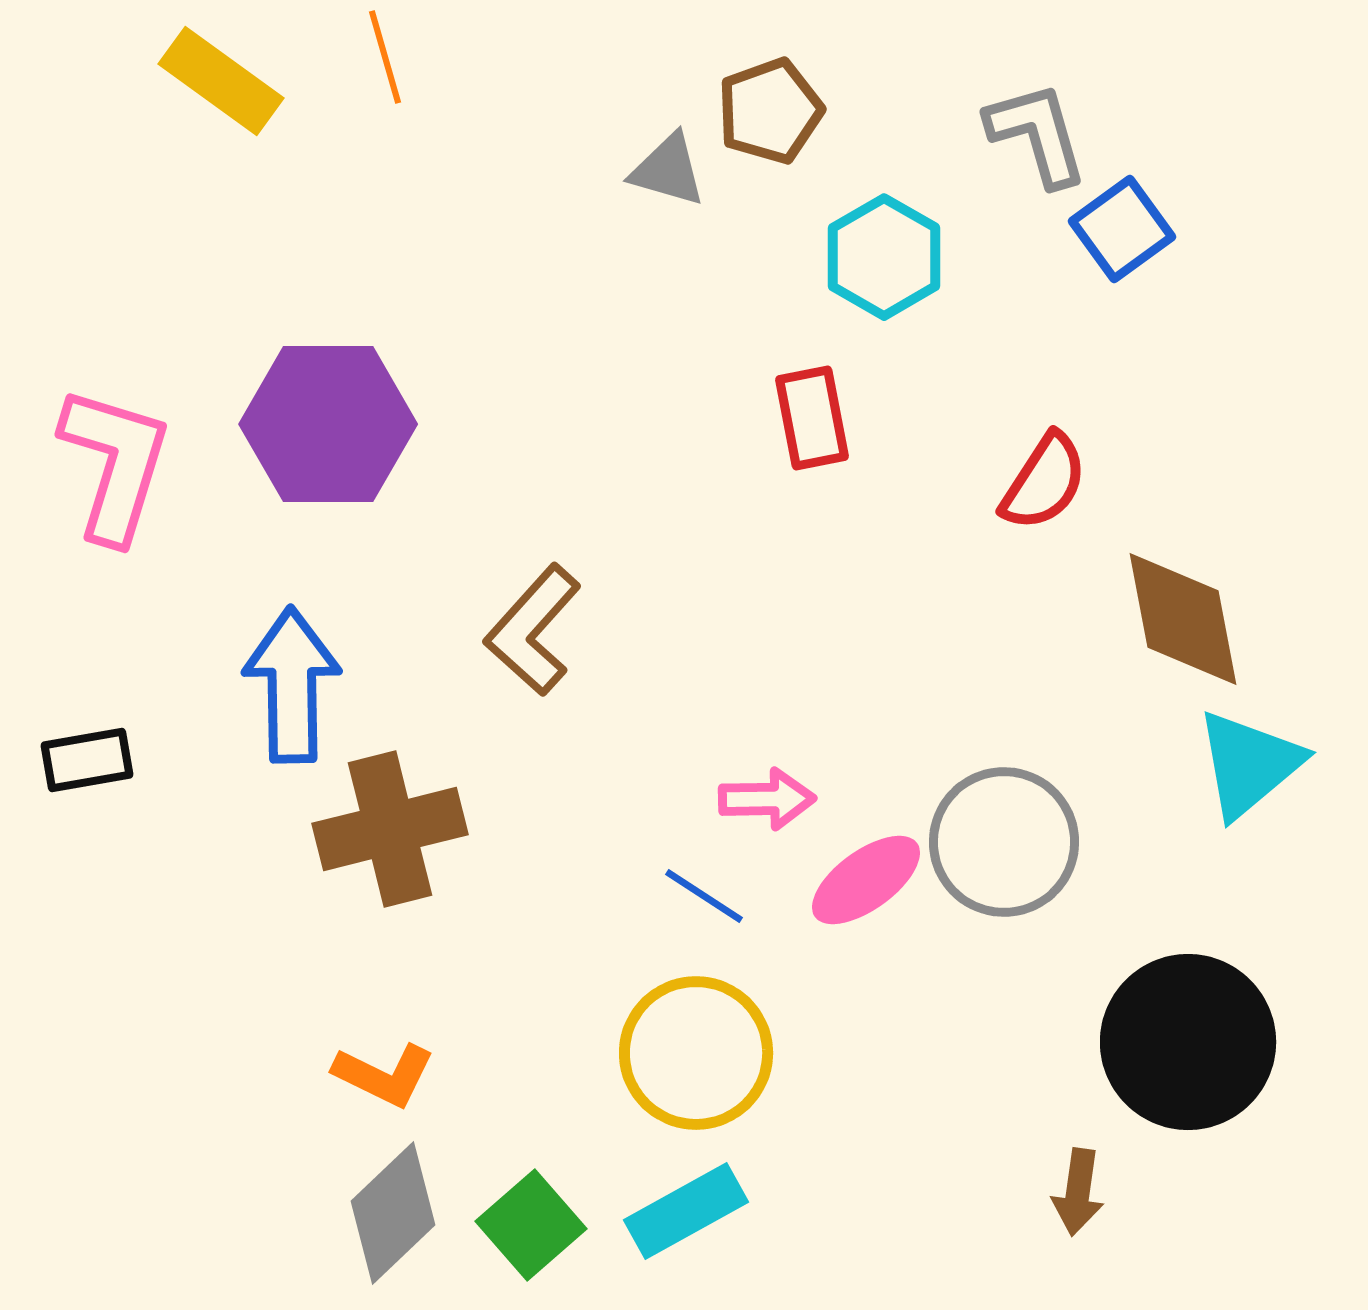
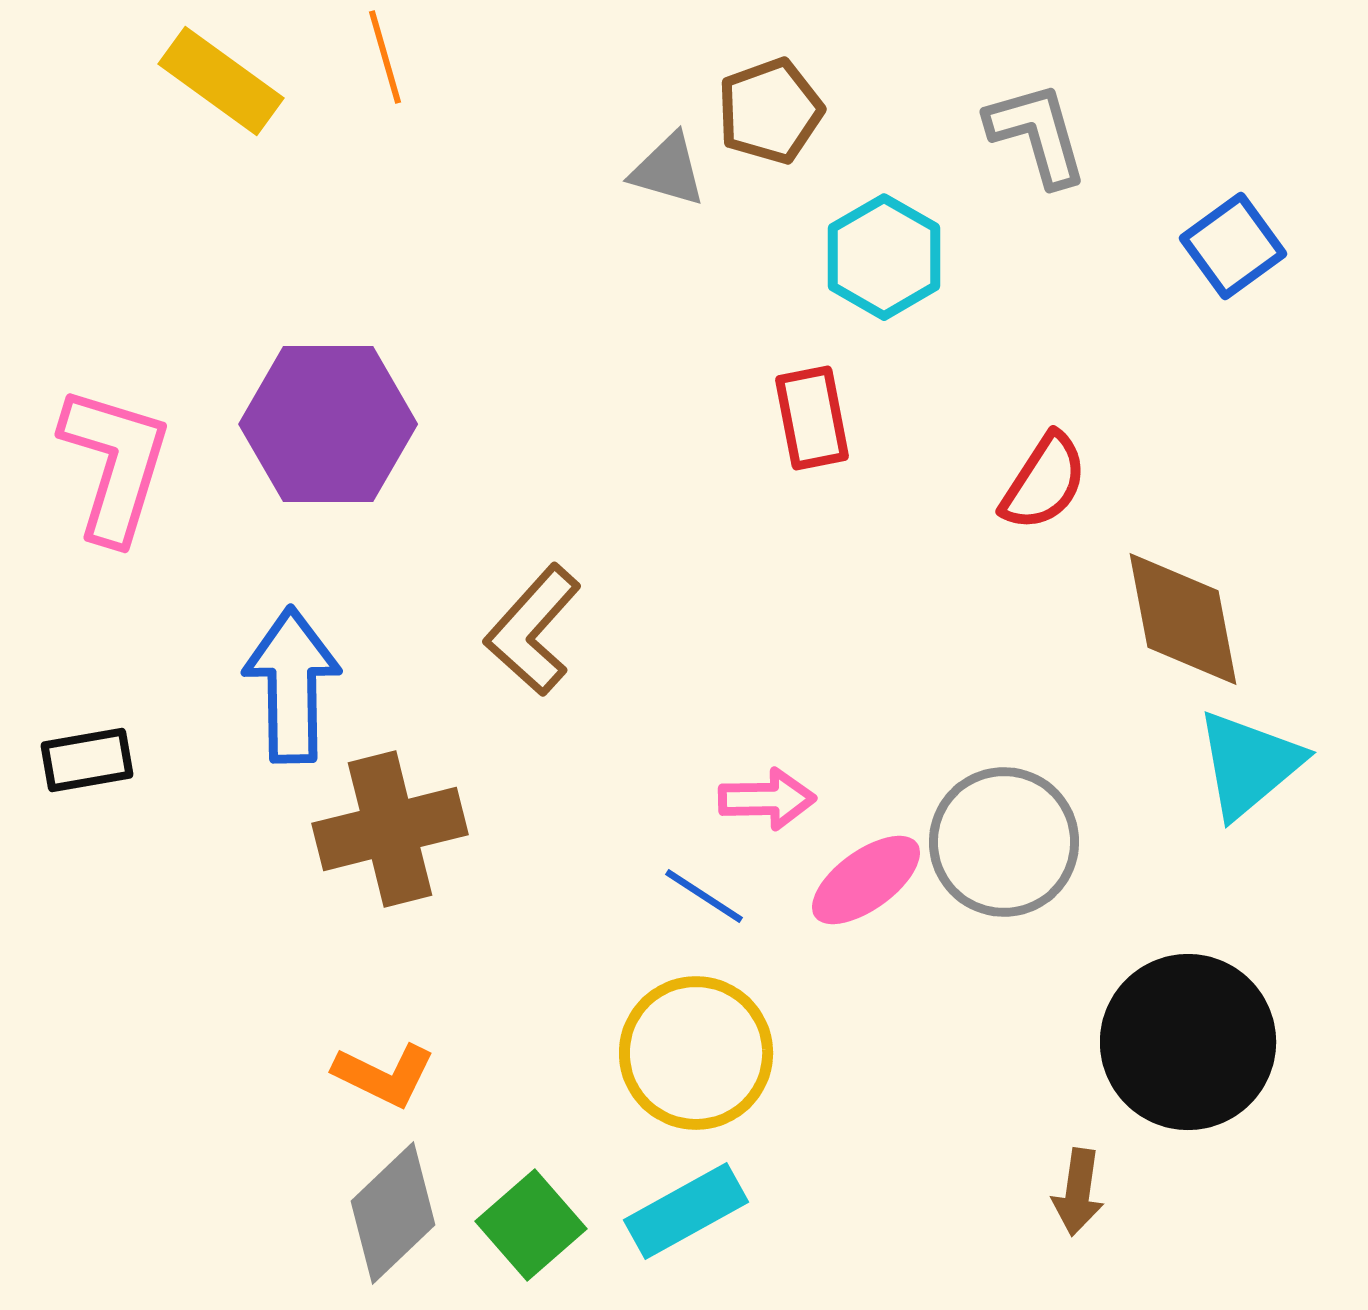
blue square: moved 111 px right, 17 px down
